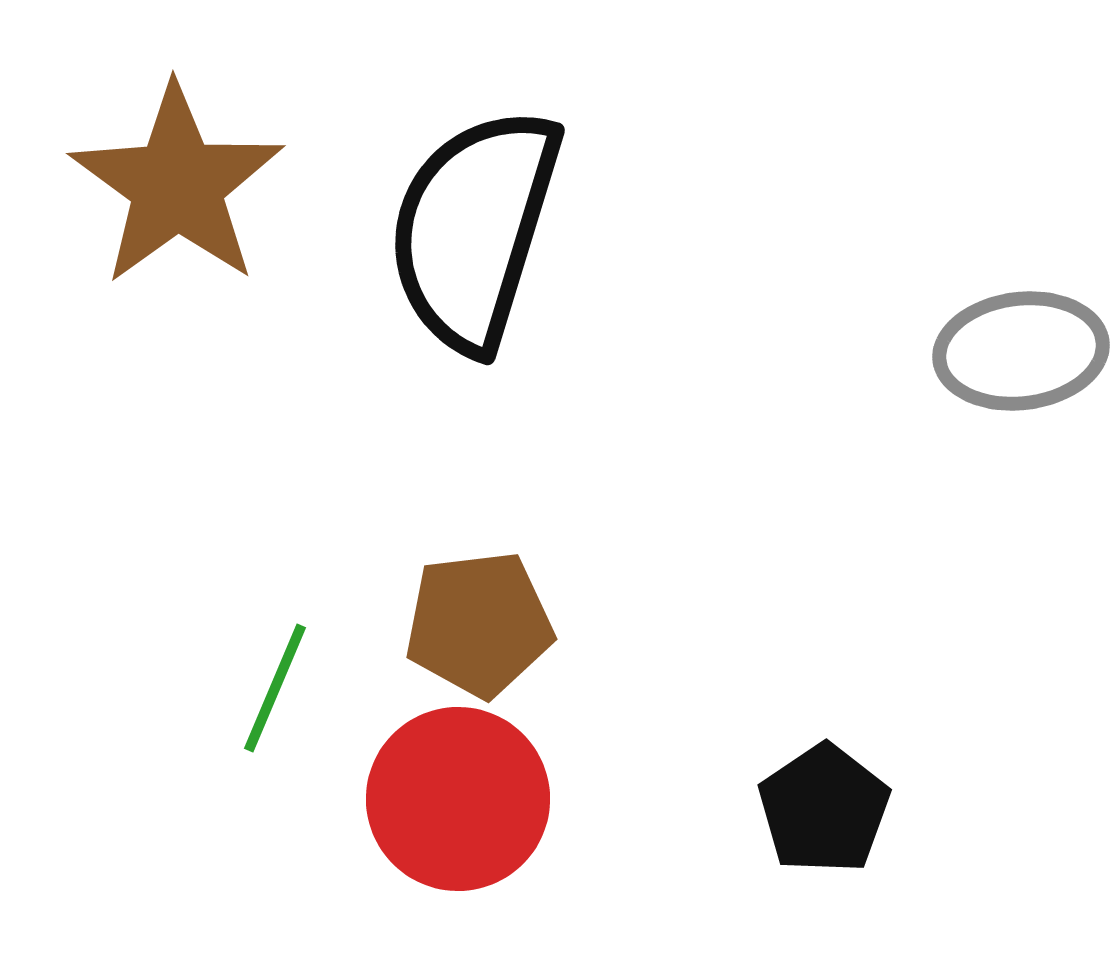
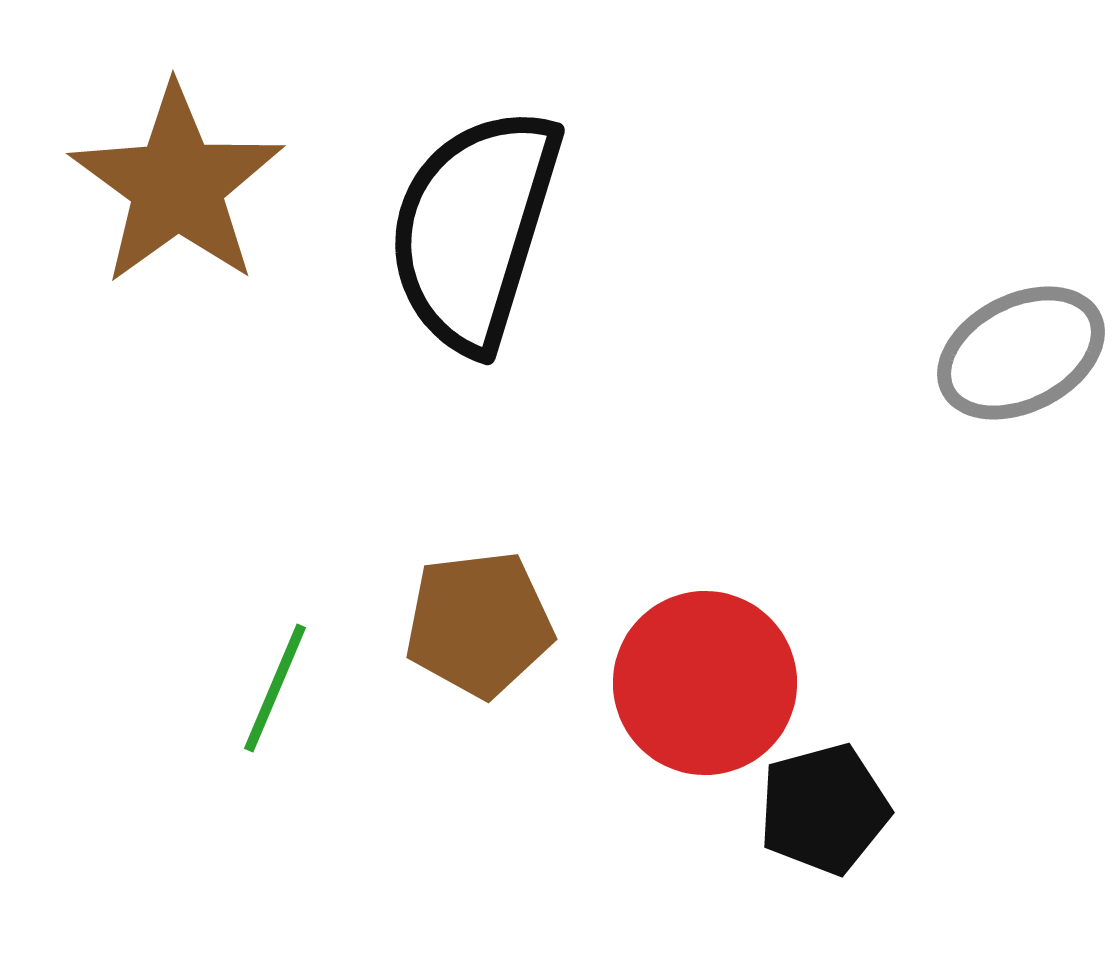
gray ellipse: moved 2 px down; rotated 20 degrees counterclockwise
red circle: moved 247 px right, 116 px up
black pentagon: rotated 19 degrees clockwise
